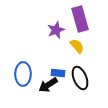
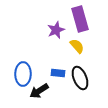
black arrow: moved 9 px left, 6 px down
